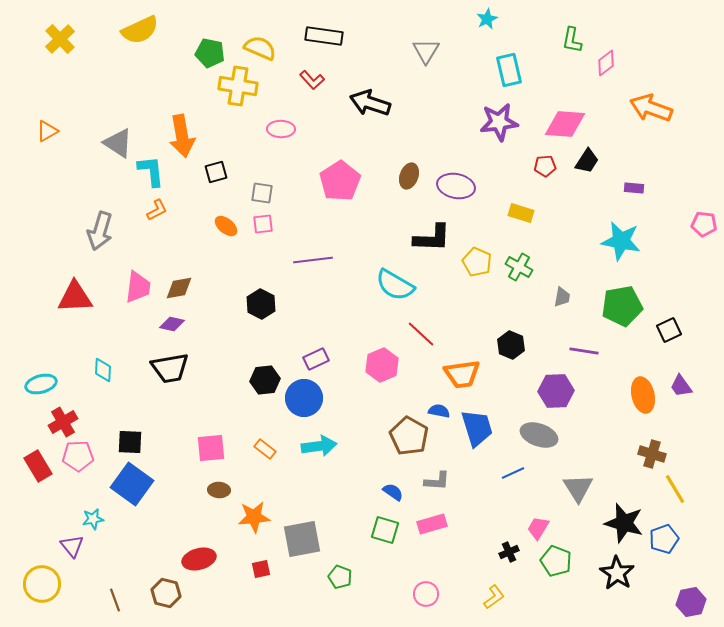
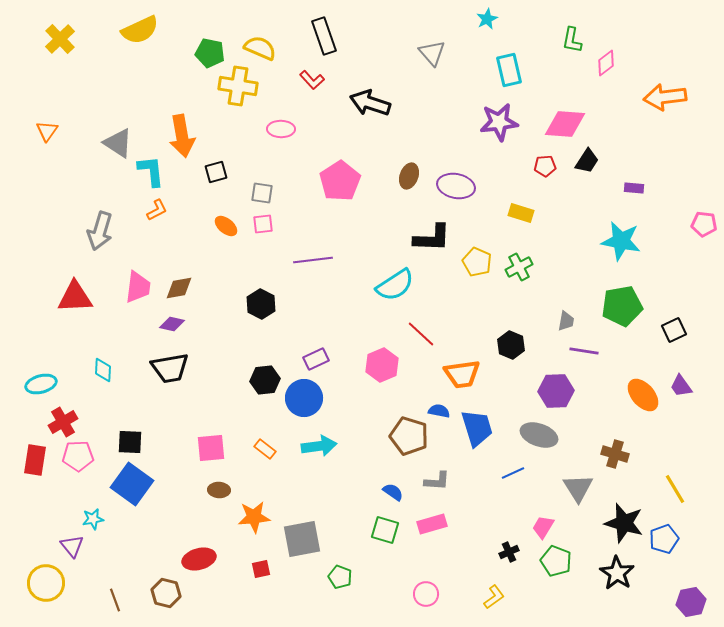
black rectangle at (324, 36): rotated 63 degrees clockwise
gray triangle at (426, 51): moved 6 px right, 2 px down; rotated 12 degrees counterclockwise
orange arrow at (651, 108): moved 14 px right, 11 px up; rotated 27 degrees counterclockwise
orange triangle at (47, 131): rotated 25 degrees counterclockwise
green cross at (519, 267): rotated 32 degrees clockwise
cyan semicircle at (395, 285): rotated 63 degrees counterclockwise
gray trapezoid at (562, 297): moved 4 px right, 24 px down
black square at (669, 330): moved 5 px right
orange ellipse at (643, 395): rotated 28 degrees counterclockwise
brown pentagon at (409, 436): rotated 12 degrees counterclockwise
brown cross at (652, 454): moved 37 px left
red rectangle at (38, 466): moved 3 px left, 6 px up; rotated 40 degrees clockwise
pink trapezoid at (538, 528): moved 5 px right, 1 px up
yellow circle at (42, 584): moved 4 px right, 1 px up
